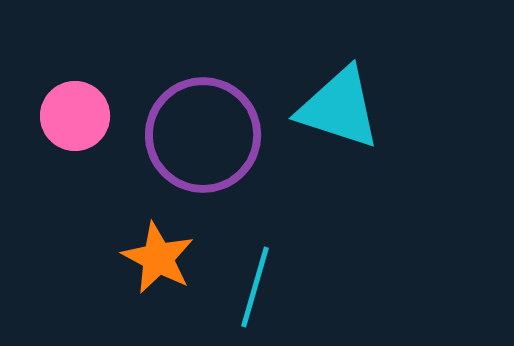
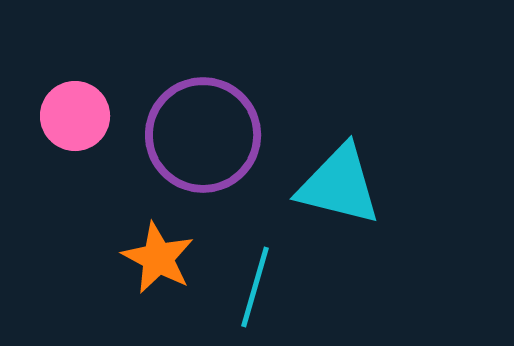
cyan triangle: moved 77 px down; rotated 4 degrees counterclockwise
